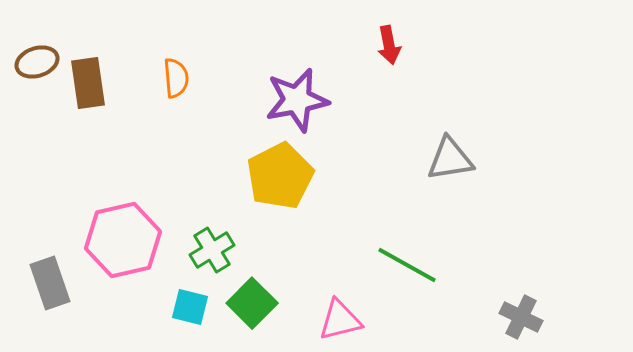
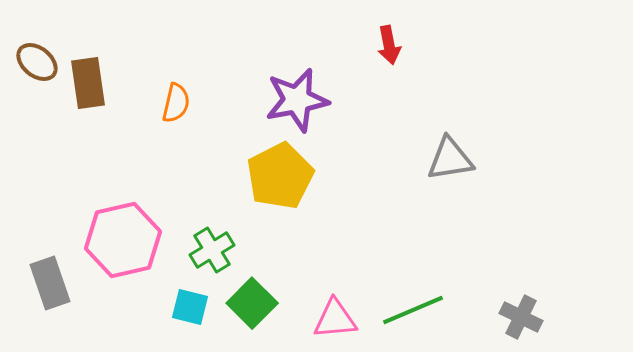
brown ellipse: rotated 57 degrees clockwise
orange semicircle: moved 25 px down; rotated 18 degrees clockwise
green line: moved 6 px right, 45 px down; rotated 52 degrees counterclockwise
pink triangle: moved 5 px left, 1 px up; rotated 9 degrees clockwise
